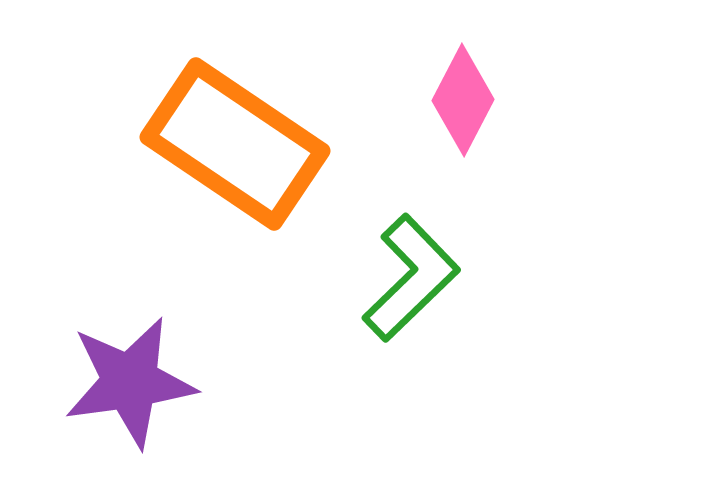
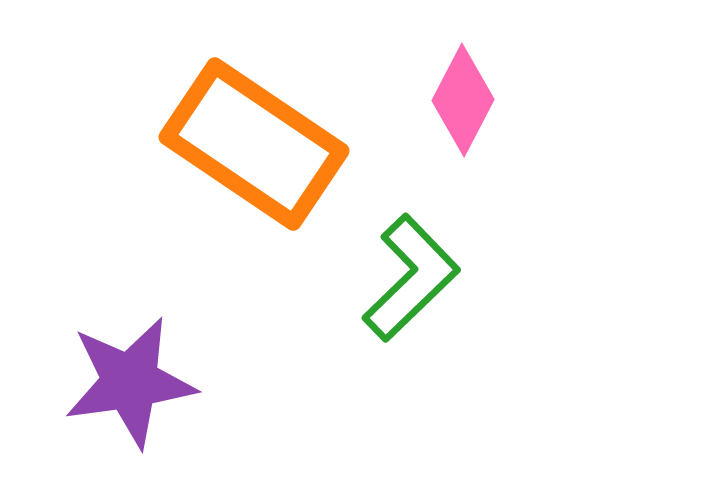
orange rectangle: moved 19 px right
